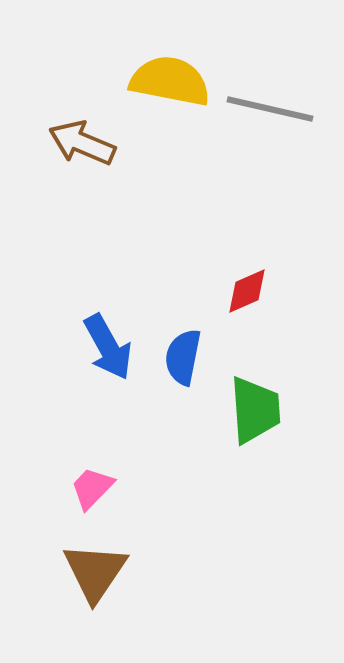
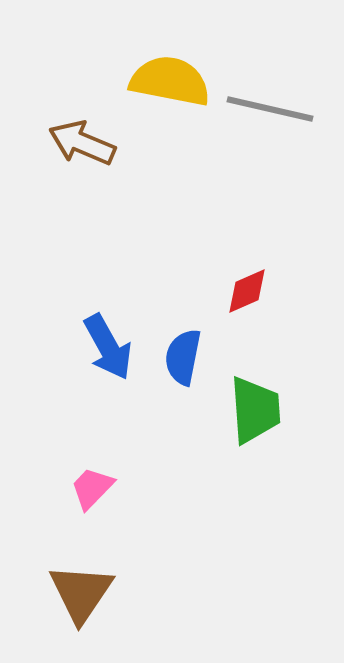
brown triangle: moved 14 px left, 21 px down
